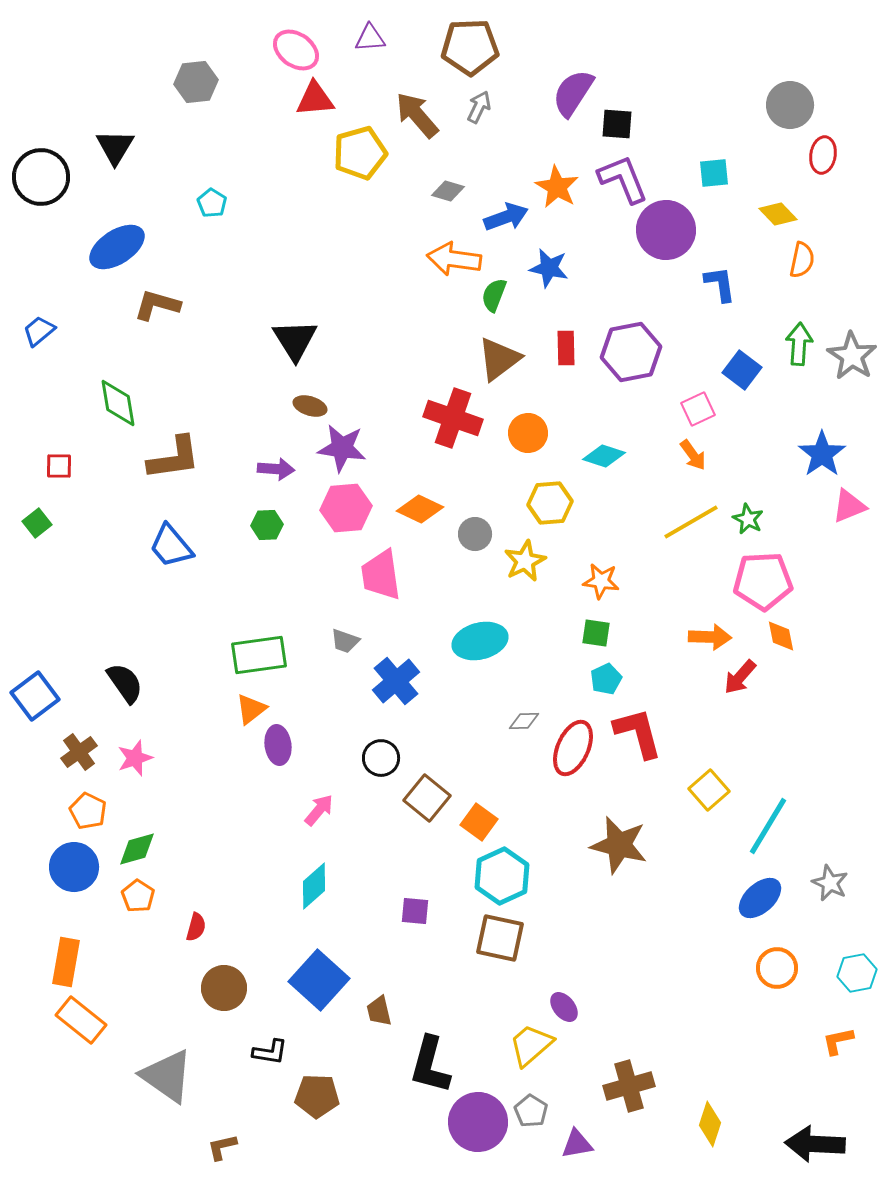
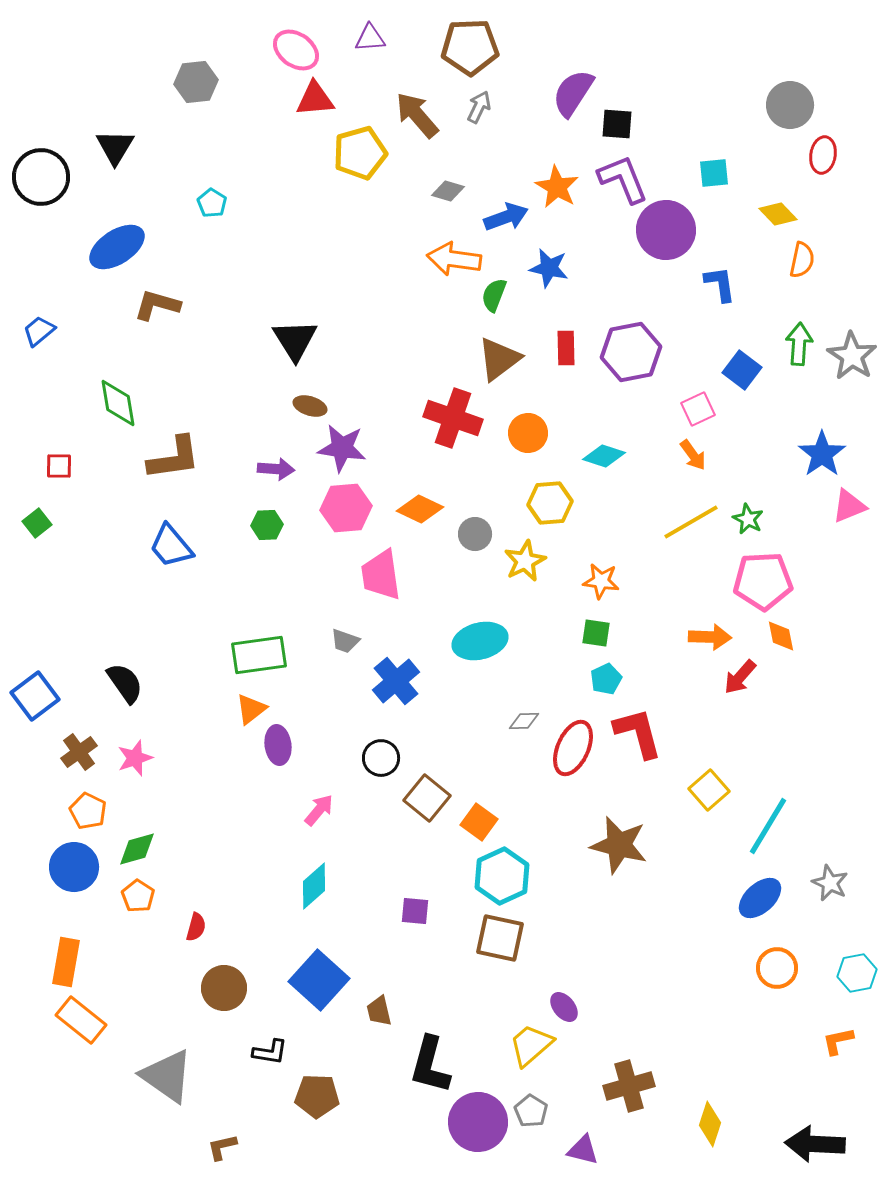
purple triangle at (577, 1144): moved 6 px right, 6 px down; rotated 24 degrees clockwise
